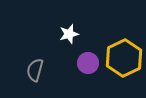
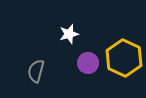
yellow hexagon: rotated 9 degrees counterclockwise
gray semicircle: moved 1 px right, 1 px down
